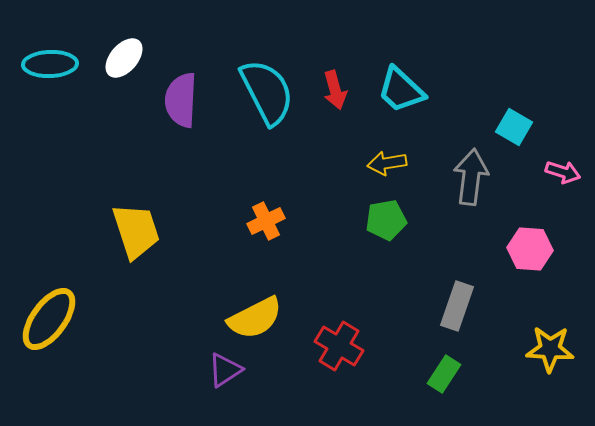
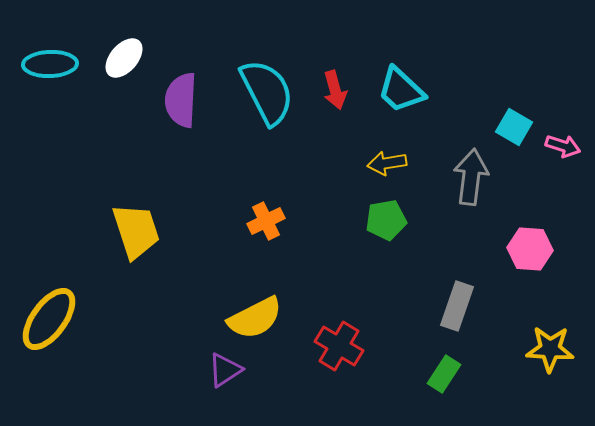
pink arrow: moved 26 px up
